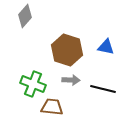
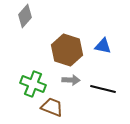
blue triangle: moved 3 px left, 1 px up
brown trapezoid: rotated 15 degrees clockwise
